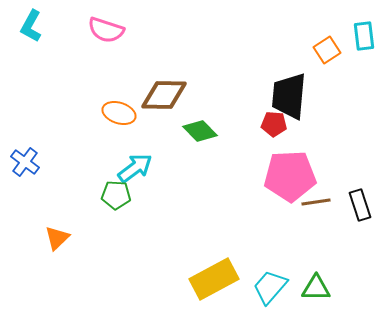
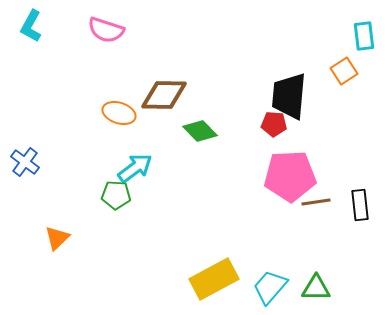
orange square: moved 17 px right, 21 px down
black rectangle: rotated 12 degrees clockwise
